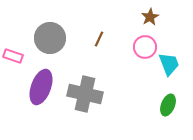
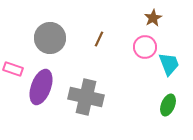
brown star: moved 3 px right, 1 px down
pink rectangle: moved 13 px down
gray cross: moved 1 px right, 3 px down
